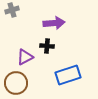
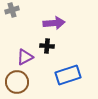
brown circle: moved 1 px right, 1 px up
